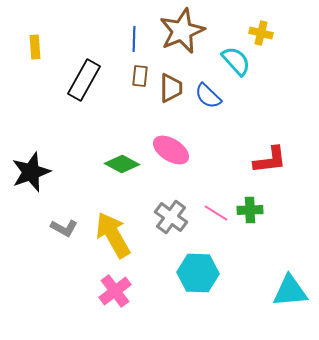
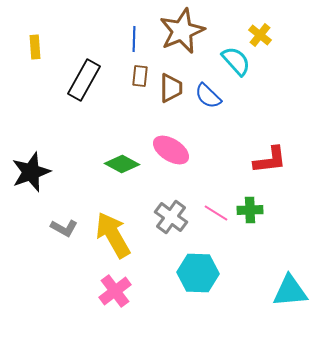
yellow cross: moved 1 px left, 2 px down; rotated 25 degrees clockwise
